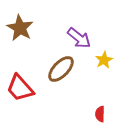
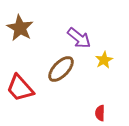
red semicircle: moved 1 px up
